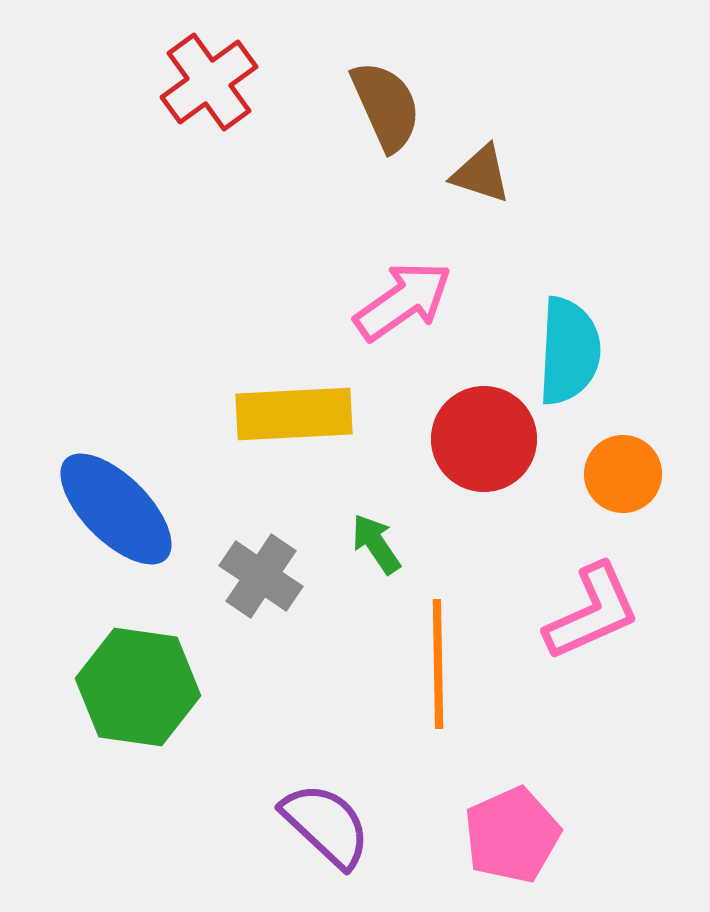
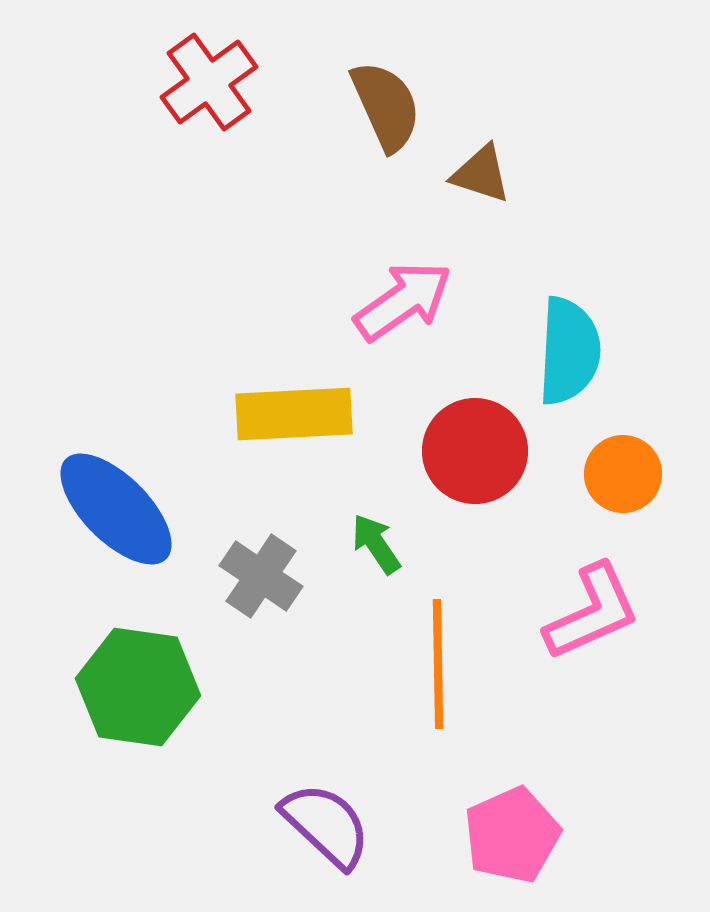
red circle: moved 9 px left, 12 px down
